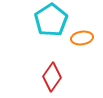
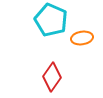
cyan pentagon: rotated 16 degrees counterclockwise
